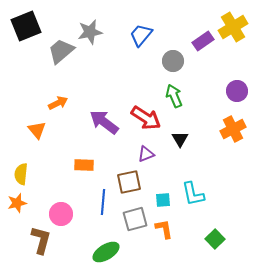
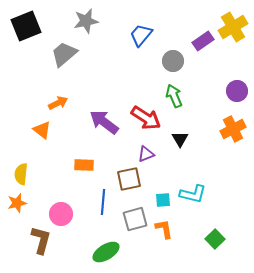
gray star: moved 4 px left, 11 px up
gray trapezoid: moved 3 px right, 3 px down
orange triangle: moved 5 px right; rotated 12 degrees counterclockwise
brown square: moved 3 px up
cyan L-shape: rotated 64 degrees counterclockwise
